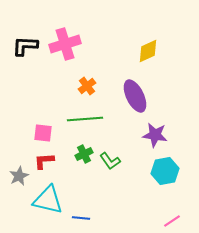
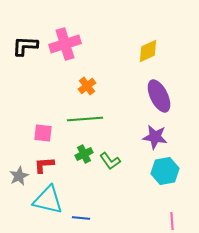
purple ellipse: moved 24 px right
purple star: moved 2 px down
red L-shape: moved 4 px down
pink line: rotated 60 degrees counterclockwise
